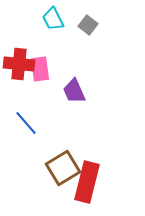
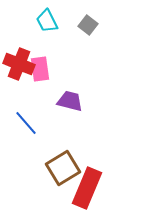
cyan trapezoid: moved 6 px left, 2 px down
red cross: rotated 16 degrees clockwise
purple trapezoid: moved 4 px left, 10 px down; rotated 128 degrees clockwise
red rectangle: moved 6 px down; rotated 9 degrees clockwise
